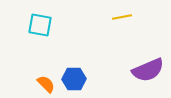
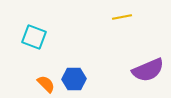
cyan square: moved 6 px left, 12 px down; rotated 10 degrees clockwise
